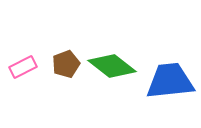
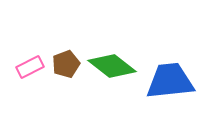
pink rectangle: moved 7 px right
